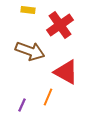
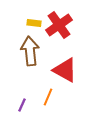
yellow rectangle: moved 6 px right, 13 px down
red cross: moved 1 px left
brown arrow: rotated 116 degrees counterclockwise
red triangle: moved 1 px left, 2 px up
